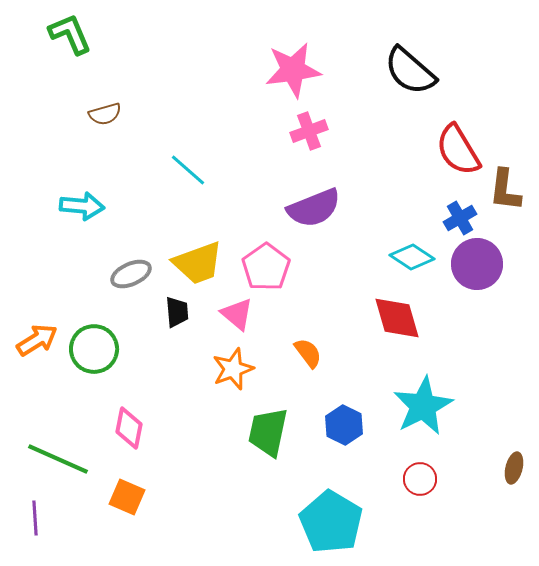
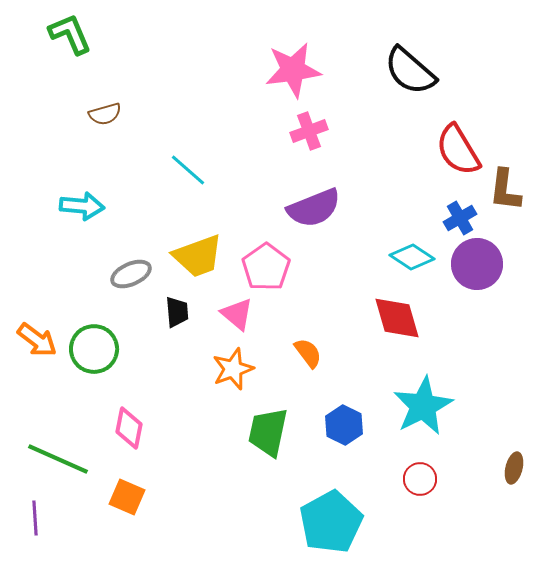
yellow trapezoid: moved 7 px up
orange arrow: rotated 69 degrees clockwise
cyan pentagon: rotated 12 degrees clockwise
